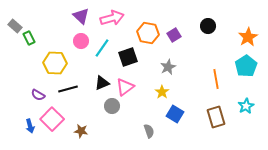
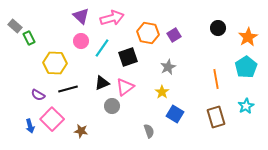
black circle: moved 10 px right, 2 px down
cyan pentagon: moved 1 px down
